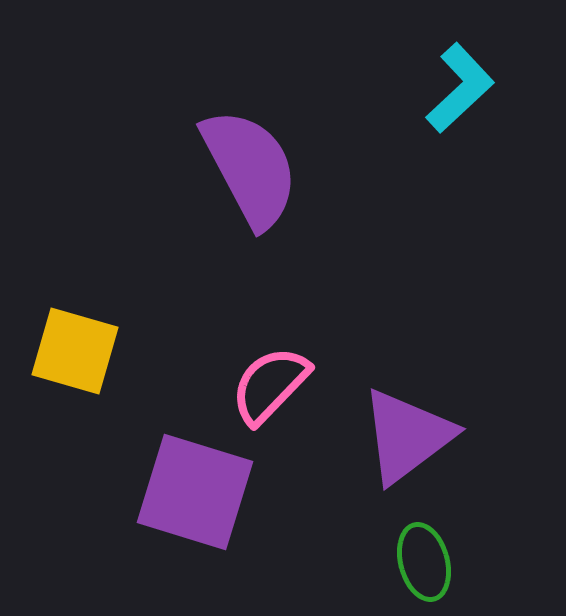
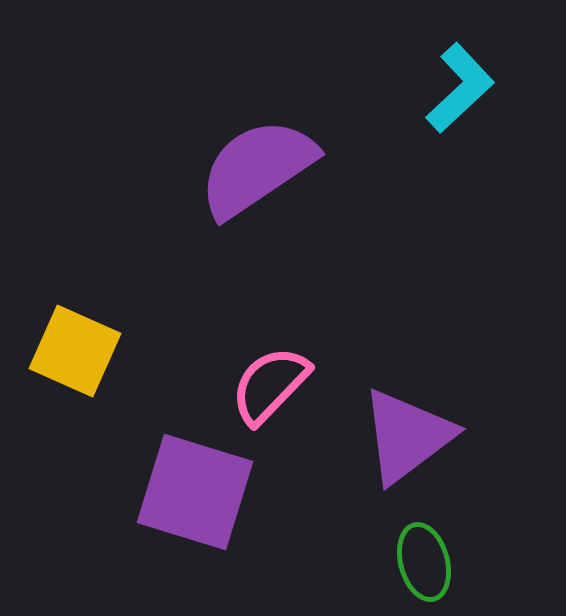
purple semicircle: moved 7 px right; rotated 96 degrees counterclockwise
yellow square: rotated 8 degrees clockwise
